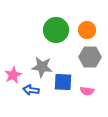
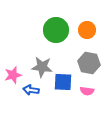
gray hexagon: moved 1 px left, 6 px down; rotated 10 degrees clockwise
pink star: rotated 12 degrees clockwise
